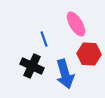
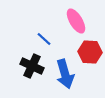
pink ellipse: moved 3 px up
blue line: rotated 28 degrees counterclockwise
red hexagon: moved 1 px right, 2 px up
